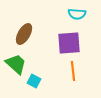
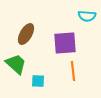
cyan semicircle: moved 10 px right, 2 px down
brown ellipse: moved 2 px right
purple square: moved 4 px left
cyan square: moved 4 px right; rotated 24 degrees counterclockwise
